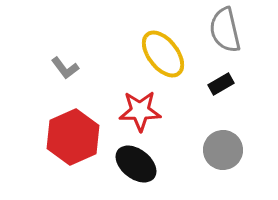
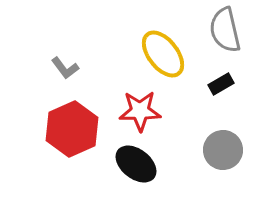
red hexagon: moved 1 px left, 8 px up
